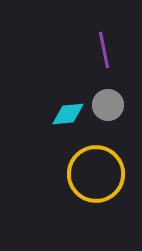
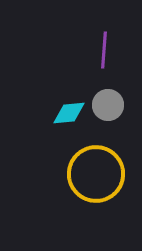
purple line: rotated 15 degrees clockwise
cyan diamond: moved 1 px right, 1 px up
